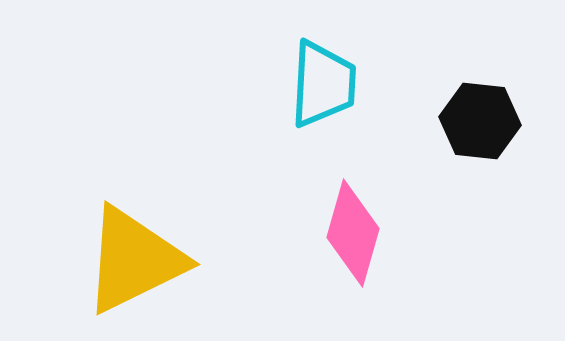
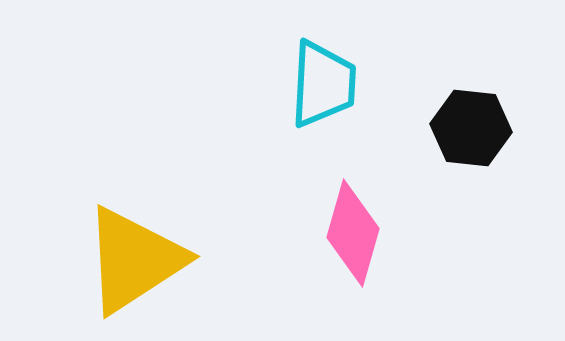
black hexagon: moved 9 px left, 7 px down
yellow triangle: rotated 7 degrees counterclockwise
